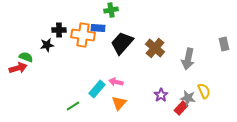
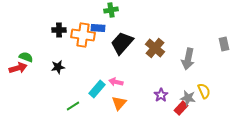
black star: moved 11 px right, 22 px down
